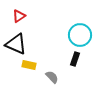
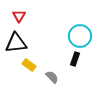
red triangle: rotated 24 degrees counterclockwise
cyan circle: moved 1 px down
black triangle: moved 1 px up; rotated 30 degrees counterclockwise
yellow rectangle: rotated 24 degrees clockwise
